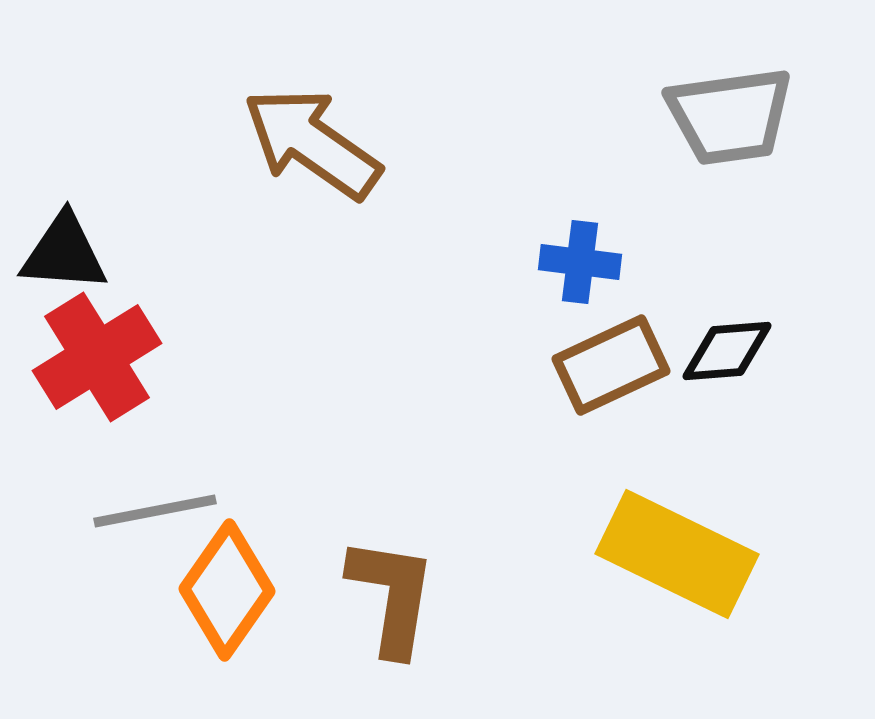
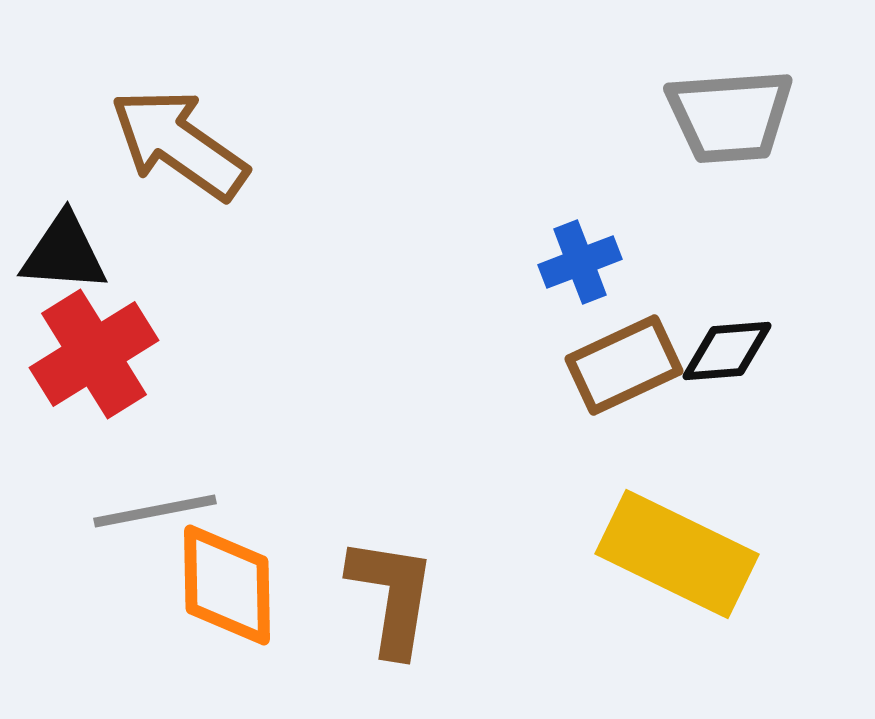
gray trapezoid: rotated 4 degrees clockwise
brown arrow: moved 133 px left, 1 px down
blue cross: rotated 28 degrees counterclockwise
red cross: moved 3 px left, 3 px up
brown rectangle: moved 13 px right
orange diamond: moved 5 px up; rotated 36 degrees counterclockwise
